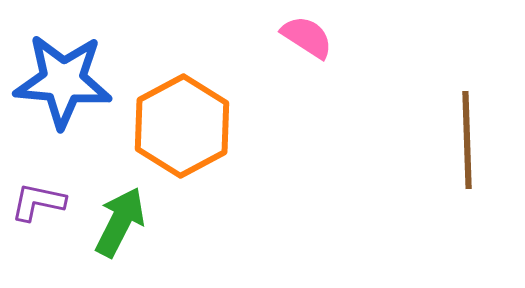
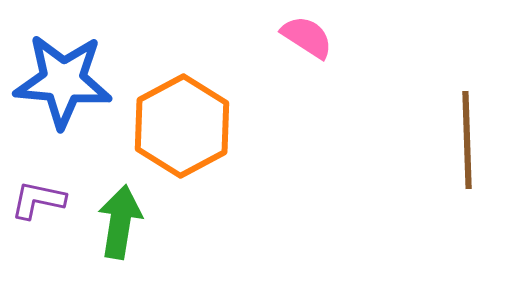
purple L-shape: moved 2 px up
green arrow: rotated 18 degrees counterclockwise
